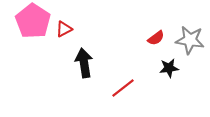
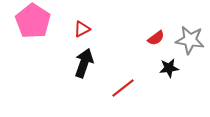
red triangle: moved 18 px right
black arrow: rotated 28 degrees clockwise
